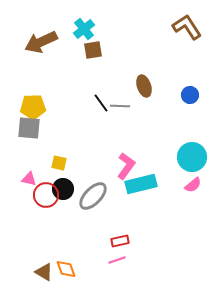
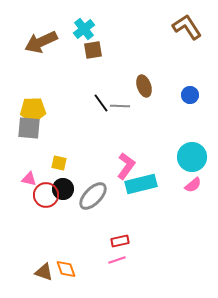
yellow pentagon: moved 3 px down
brown triangle: rotated 12 degrees counterclockwise
